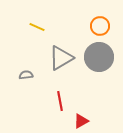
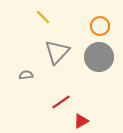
yellow line: moved 6 px right, 10 px up; rotated 21 degrees clockwise
gray triangle: moved 4 px left, 6 px up; rotated 16 degrees counterclockwise
red line: moved 1 px right, 1 px down; rotated 66 degrees clockwise
